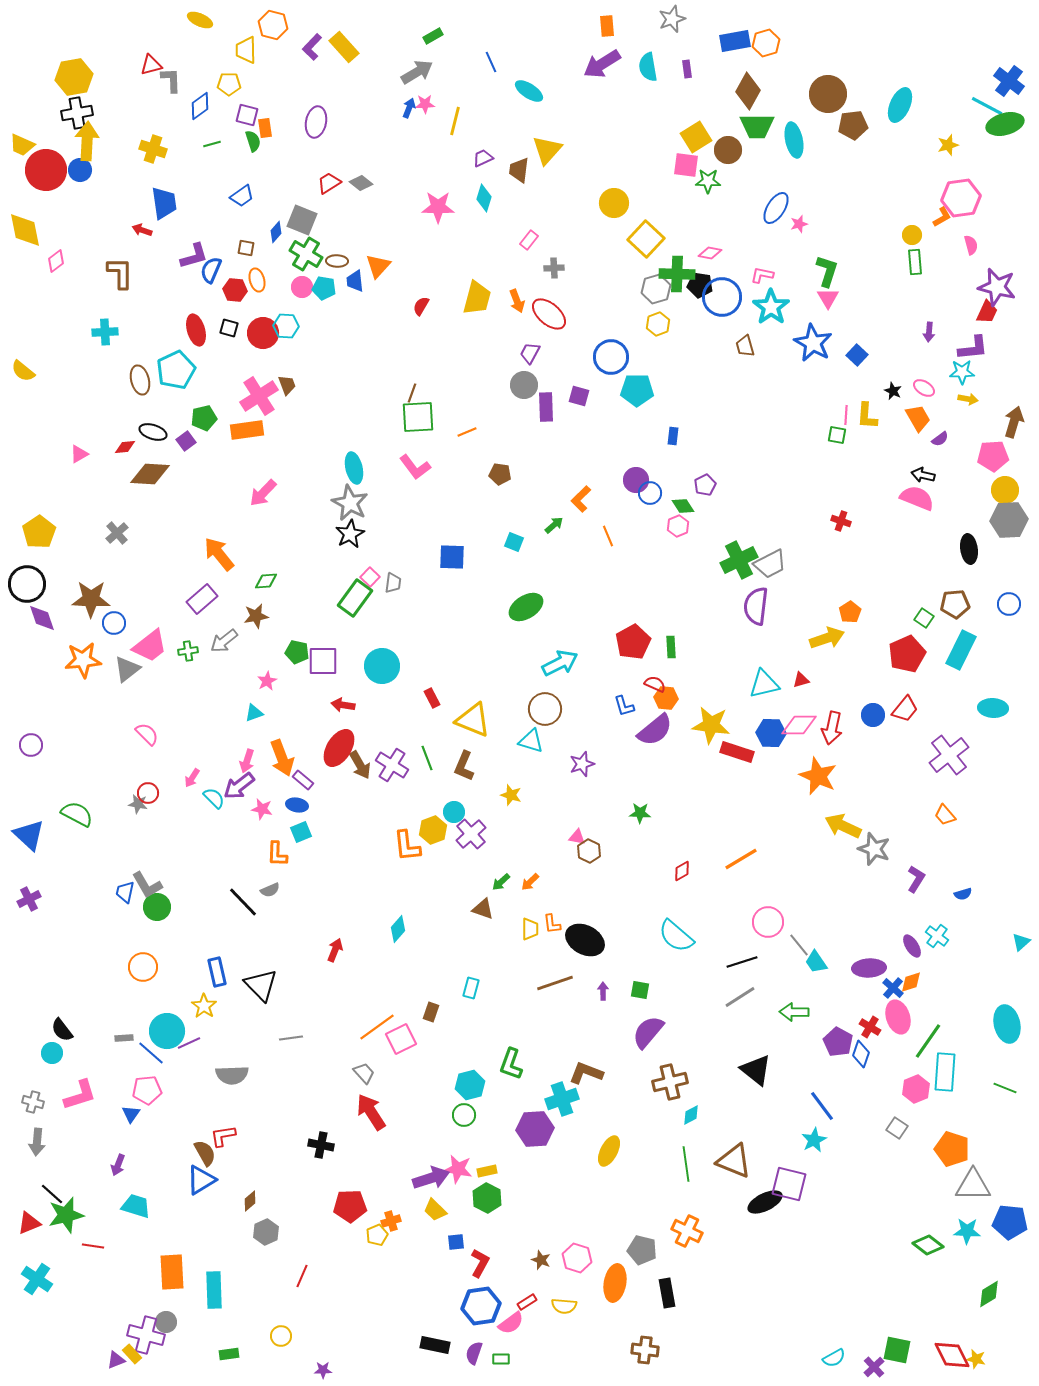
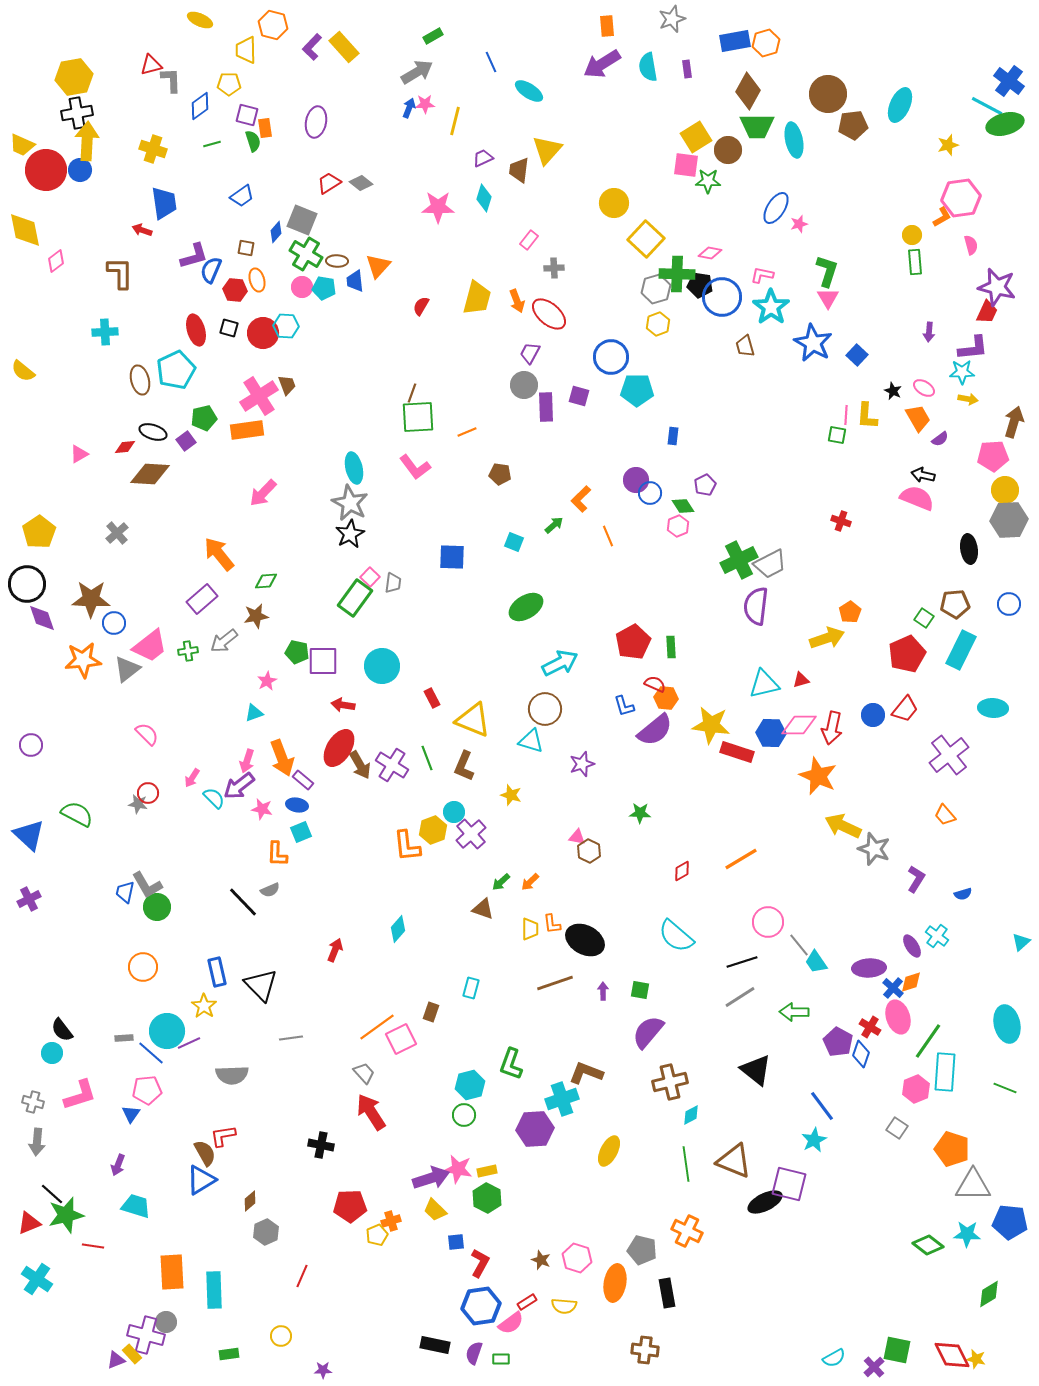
cyan star at (967, 1231): moved 3 px down
